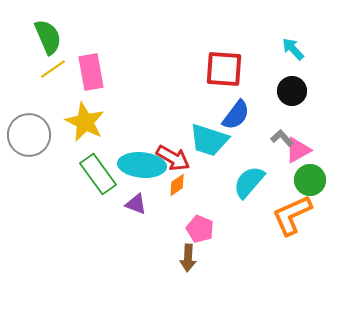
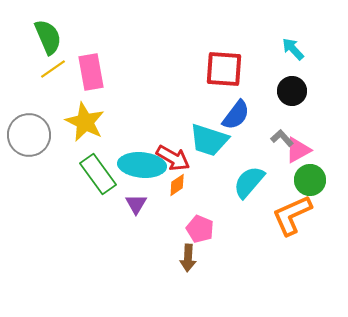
purple triangle: rotated 40 degrees clockwise
